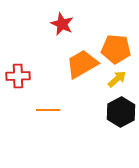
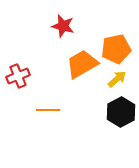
red star: moved 1 px right, 2 px down; rotated 10 degrees counterclockwise
orange pentagon: rotated 16 degrees counterclockwise
red cross: rotated 20 degrees counterclockwise
